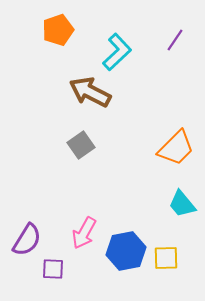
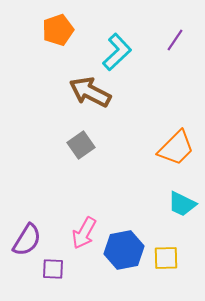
cyan trapezoid: rotated 24 degrees counterclockwise
blue hexagon: moved 2 px left, 1 px up
